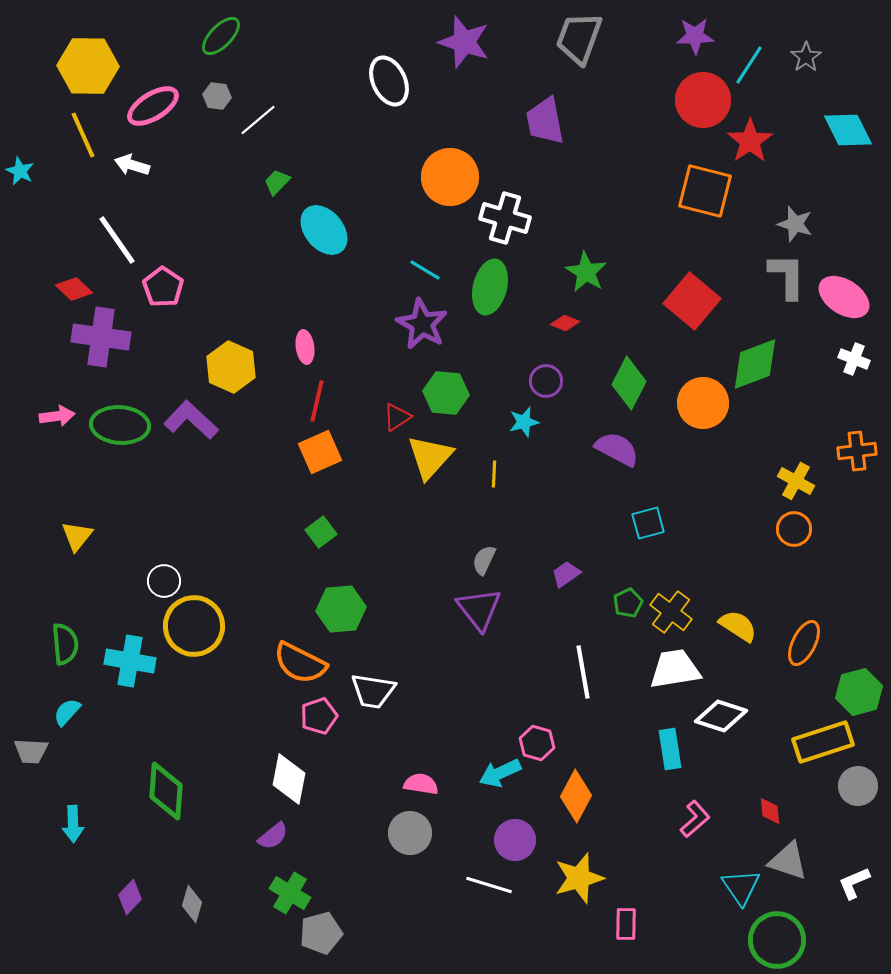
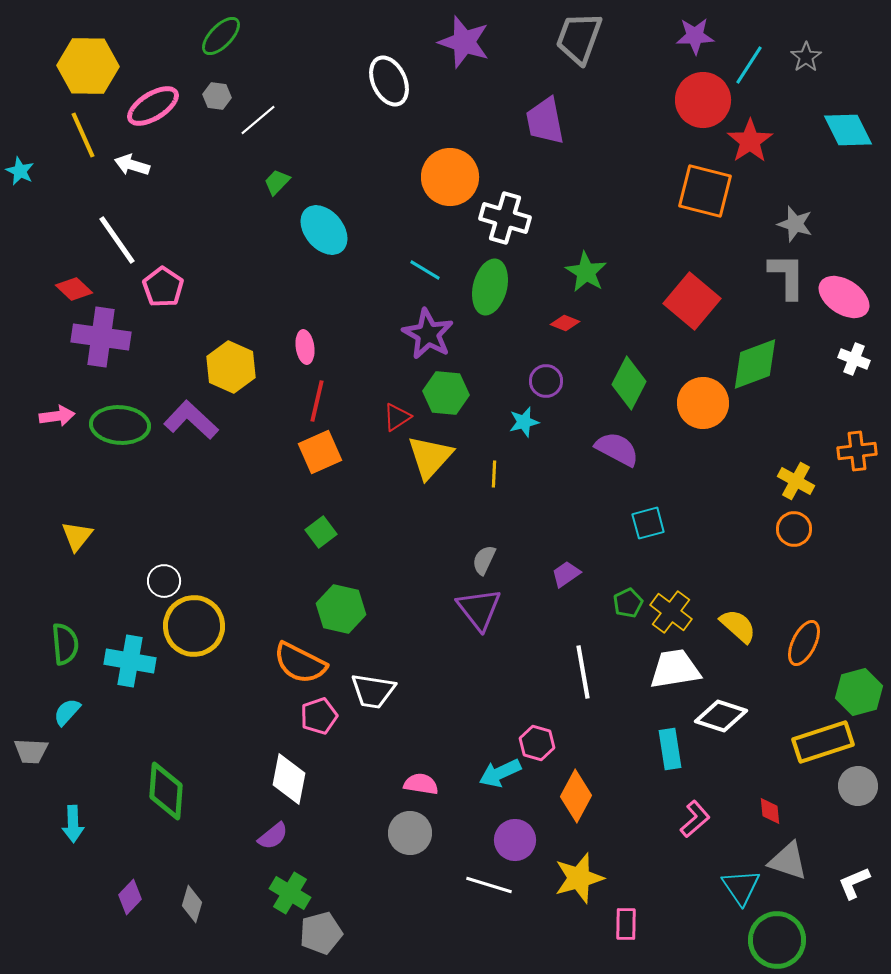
purple star at (422, 324): moved 6 px right, 10 px down
green hexagon at (341, 609): rotated 18 degrees clockwise
yellow semicircle at (738, 626): rotated 9 degrees clockwise
